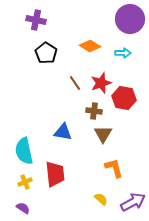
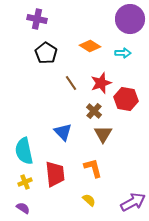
purple cross: moved 1 px right, 1 px up
brown line: moved 4 px left
red hexagon: moved 2 px right, 1 px down
brown cross: rotated 35 degrees clockwise
blue triangle: rotated 36 degrees clockwise
orange L-shape: moved 21 px left
yellow semicircle: moved 12 px left, 1 px down
